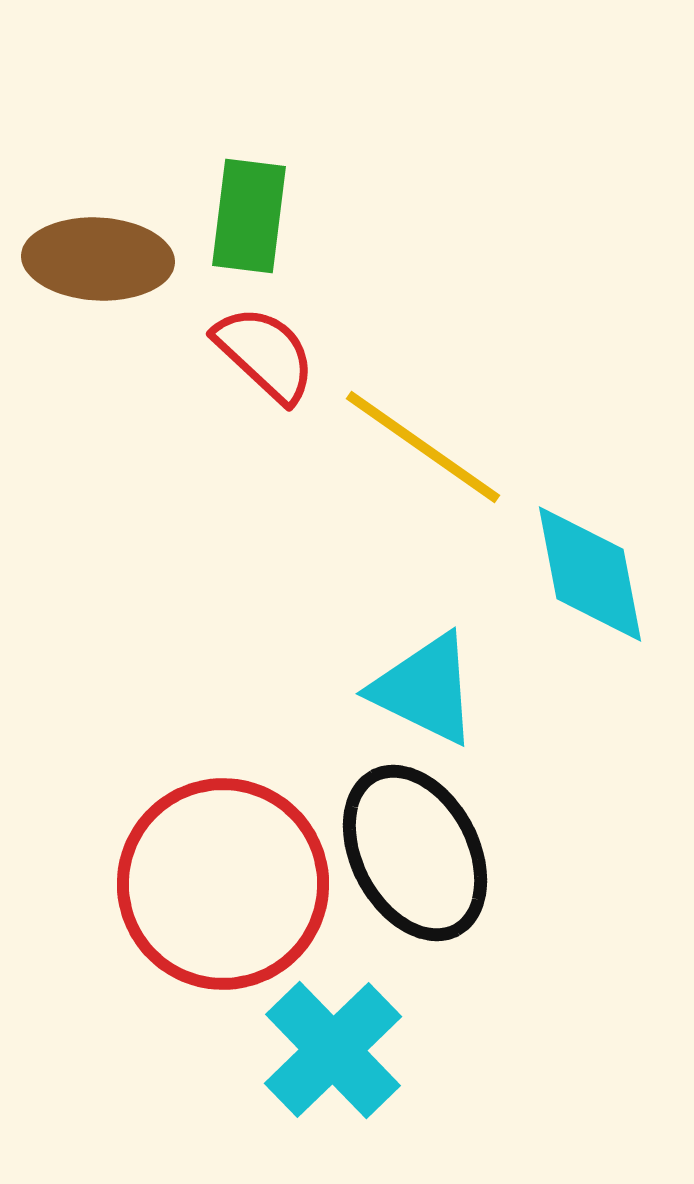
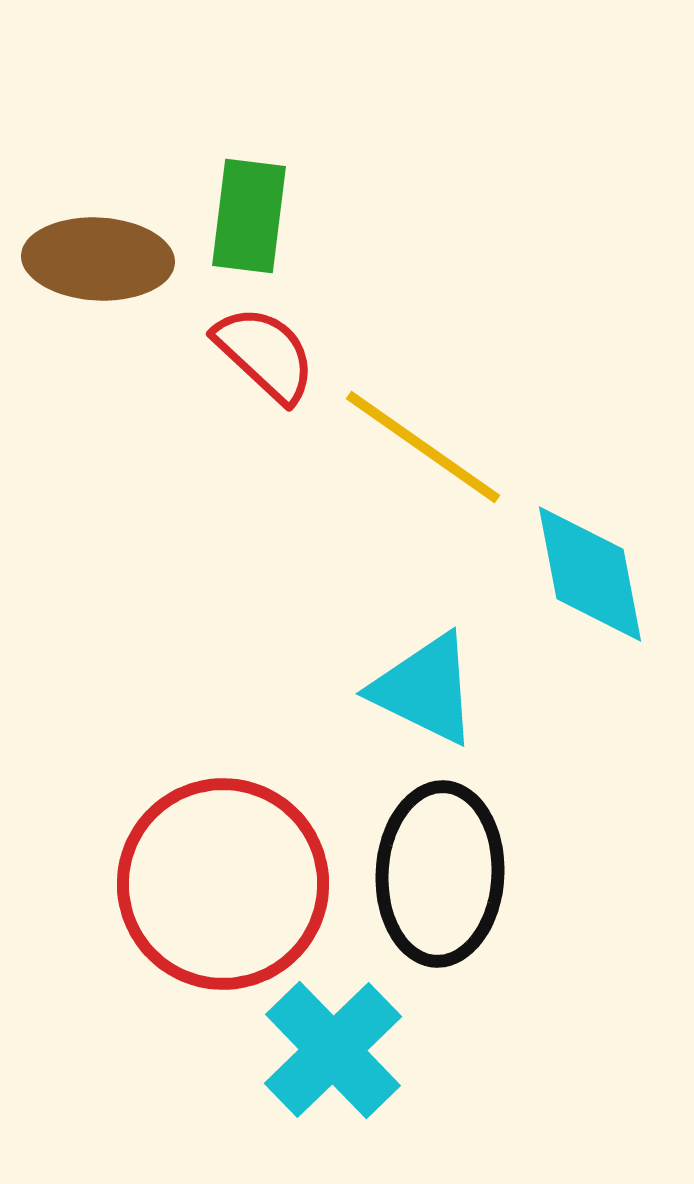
black ellipse: moved 25 px right, 21 px down; rotated 31 degrees clockwise
